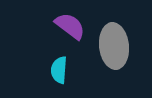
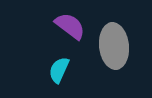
cyan semicircle: rotated 20 degrees clockwise
